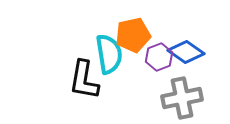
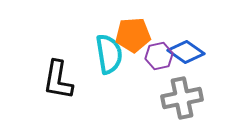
orange pentagon: rotated 8 degrees clockwise
purple hexagon: moved 1 px up; rotated 8 degrees clockwise
black L-shape: moved 26 px left
